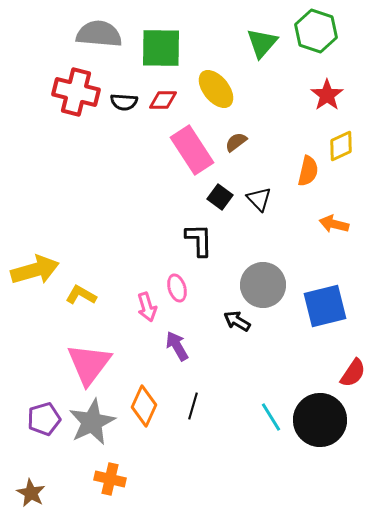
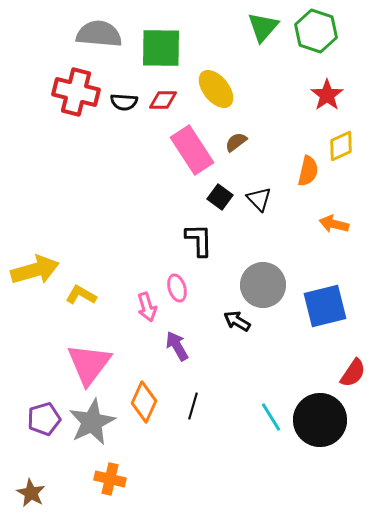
green triangle: moved 1 px right, 16 px up
orange diamond: moved 4 px up
